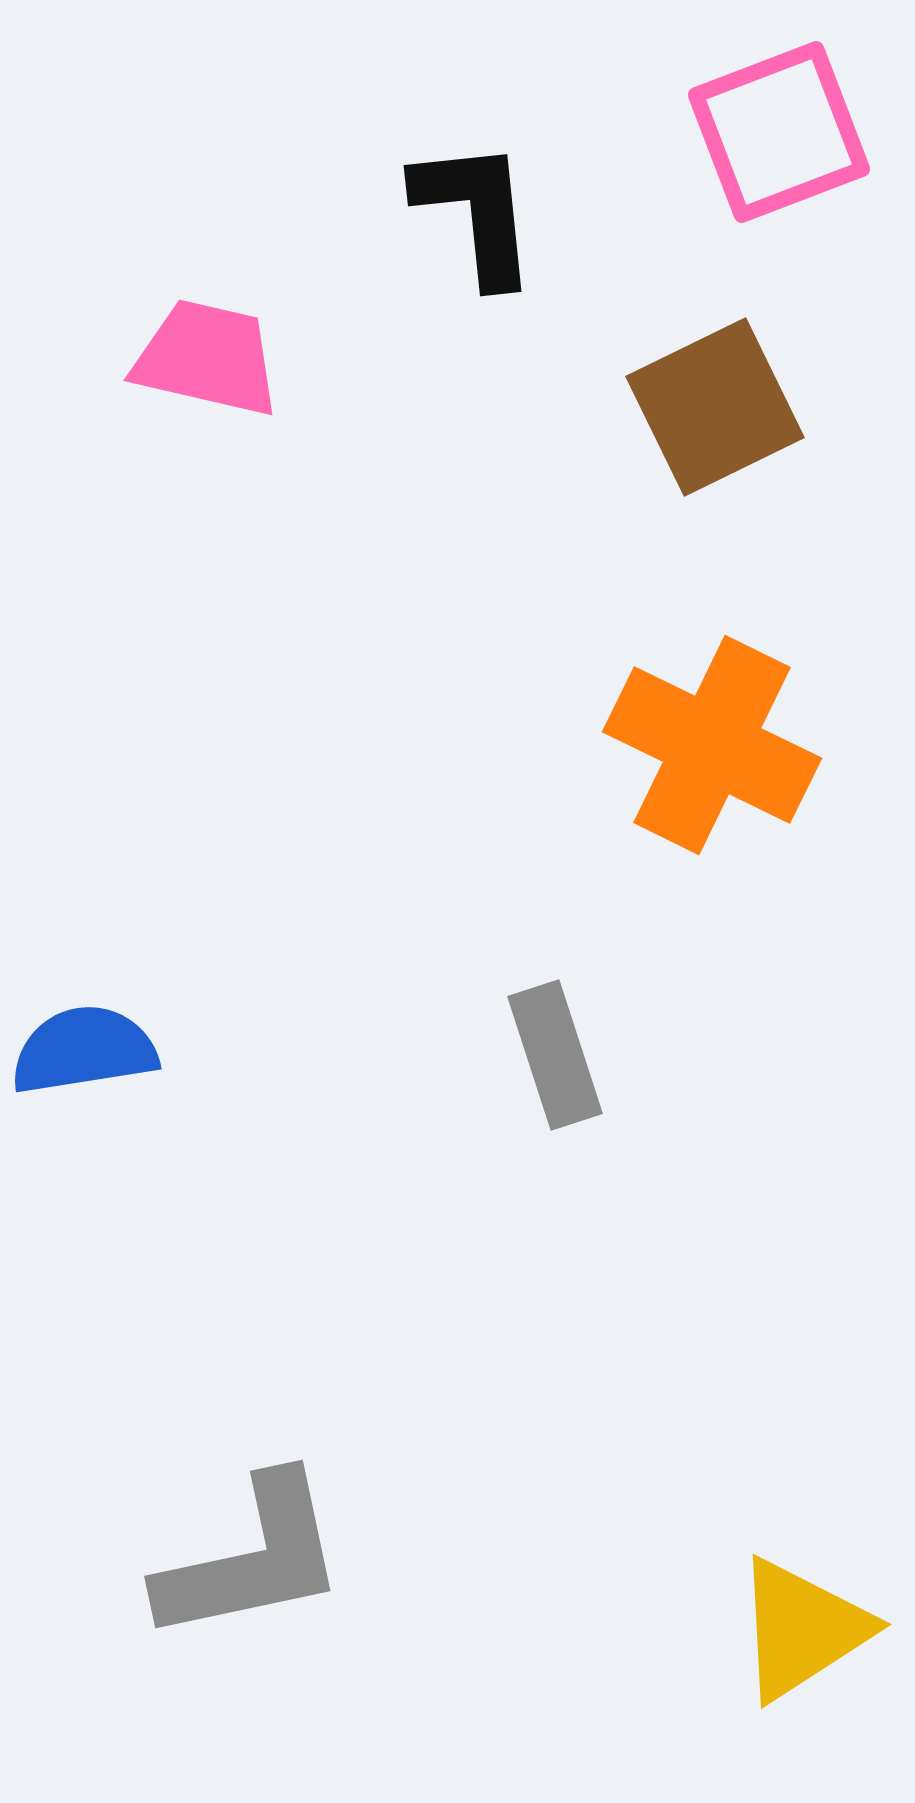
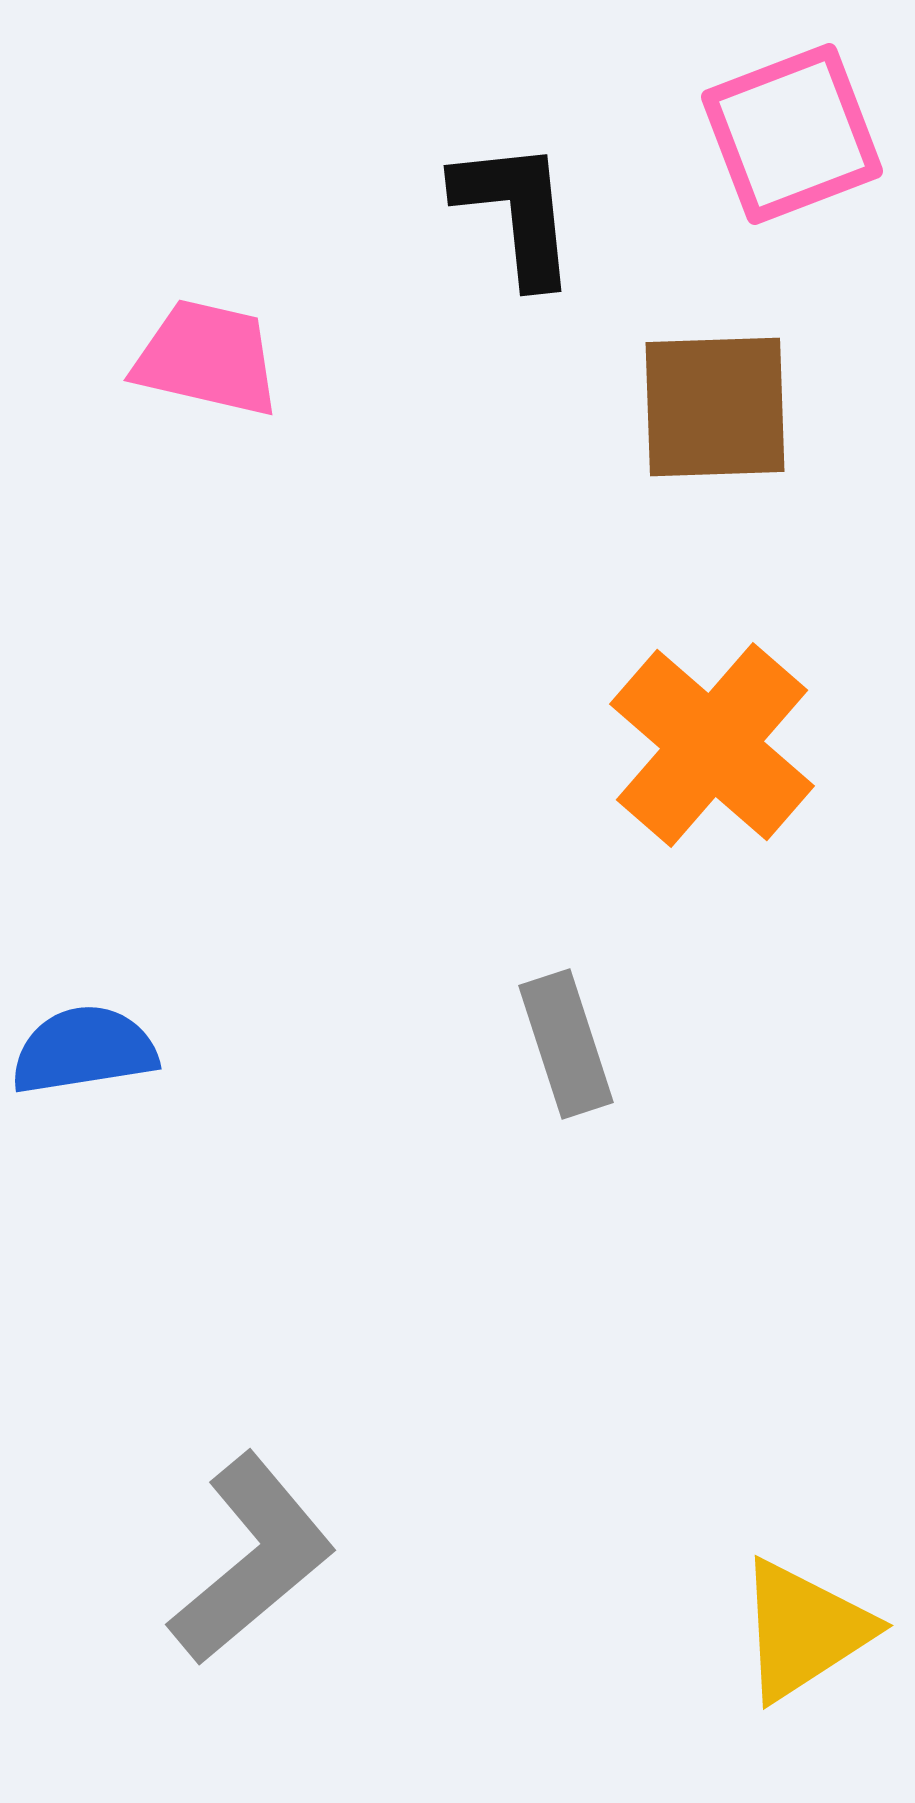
pink square: moved 13 px right, 2 px down
black L-shape: moved 40 px right
brown square: rotated 24 degrees clockwise
orange cross: rotated 15 degrees clockwise
gray rectangle: moved 11 px right, 11 px up
gray L-shape: rotated 28 degrees counterclockwise
yellow triangle: moved 2 px right, 1 px down
